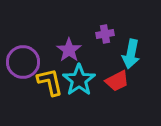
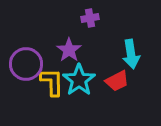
purple cross: moved 15 px left, 16 px up
cyan arrow: rotated 20 degrees counterclockwise
purple circle: moved 3 px right, 2 px down
yellow L-shape: moved 2 px right; rotated 12 degrees clockwise
